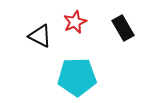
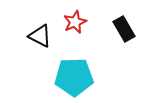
black rectangle: moved 1 px right, 1 px down
cyan pentagon: moved 3 px left
